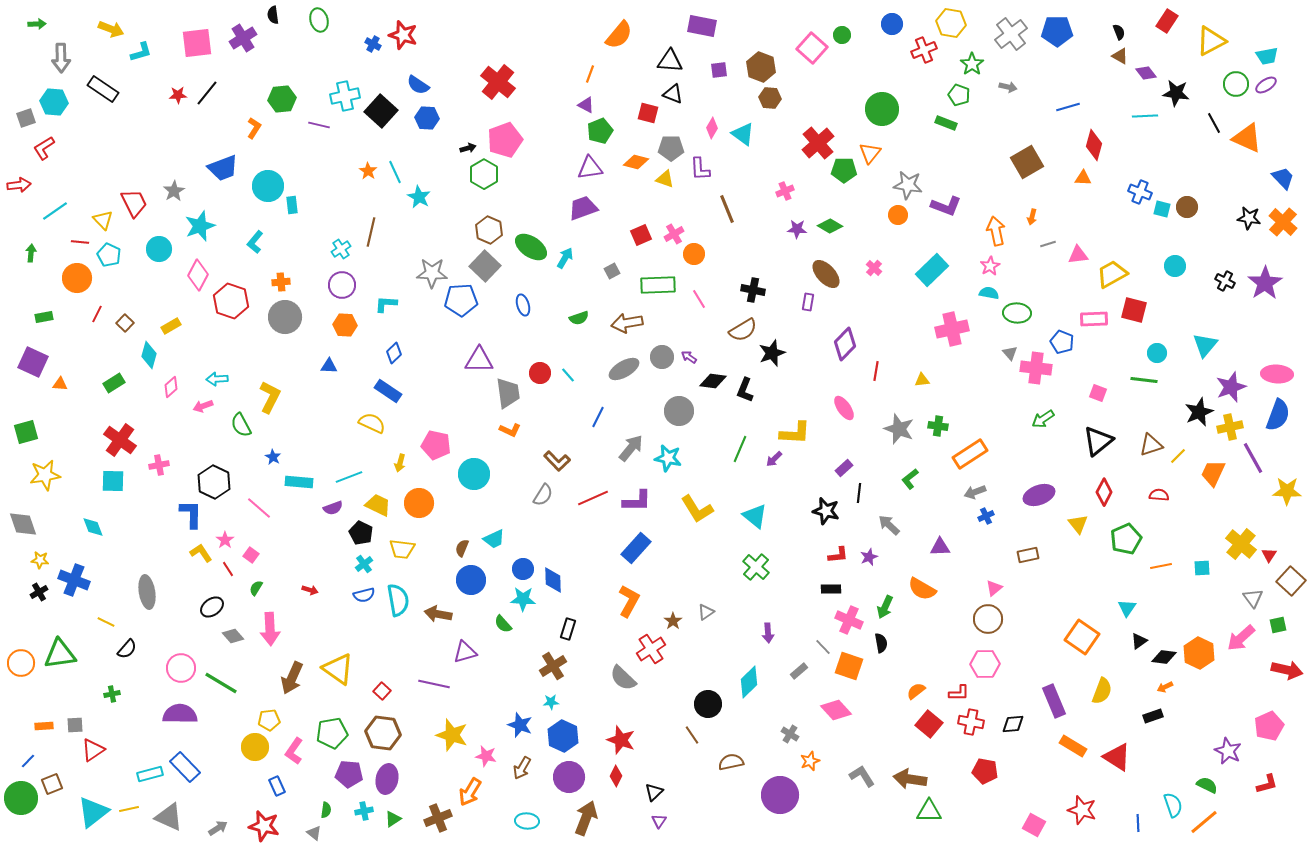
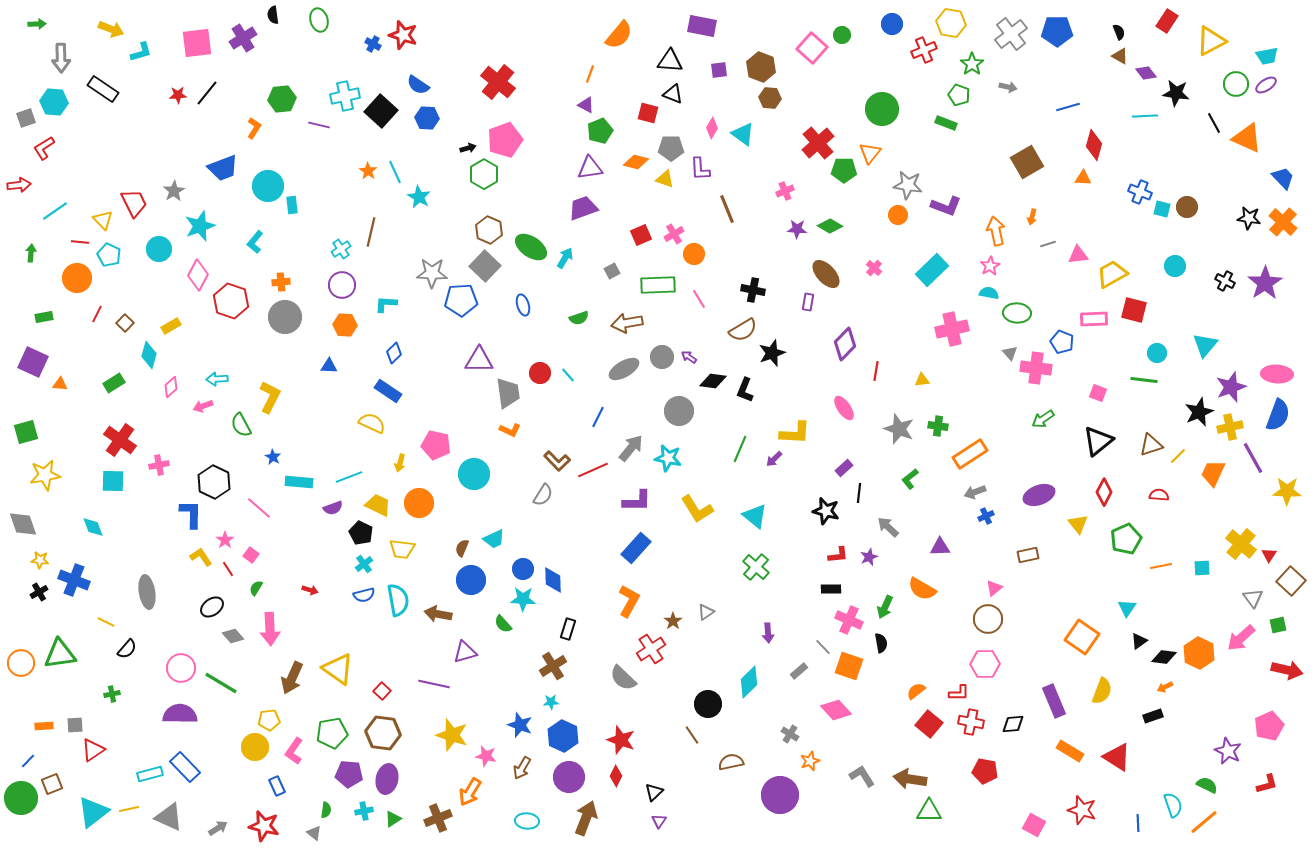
red line at (593, 498): moved 28 px up
gray arrow at (889, 525): moved 1 px left, 2 px down
yellow L-shape at (201, 553): moved 4 px down
orange rectangle at (1073, 746): moved 3 px left, 5 px down
